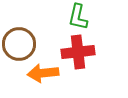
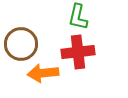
brown circle: moved 2 px right
